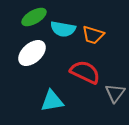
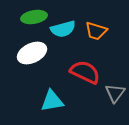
green ellipse: rotated 20 degrees clockwise
cyan semicircle: rotated 25 degrees counterclockwise
orange trapezoid: moved 3 px right, 4 px up
white ellipse: rotated 16 degrees clockwise
